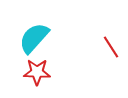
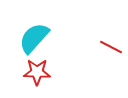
red line: rotated 30 degrees counterclockwise
